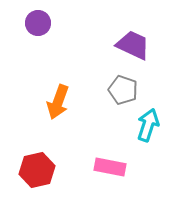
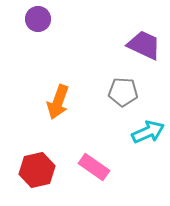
purple circle: moved 4 px up
purple trapezoid: moved 11 px right
gray pentagon: moved 2 px down; rotated 16 degrees counterclockwise
cyan arrow: moved 7 px down; rotated 48 degrees clockwise
pink rectangle: moved 16 px left; rotated 24 degrees clockwise
